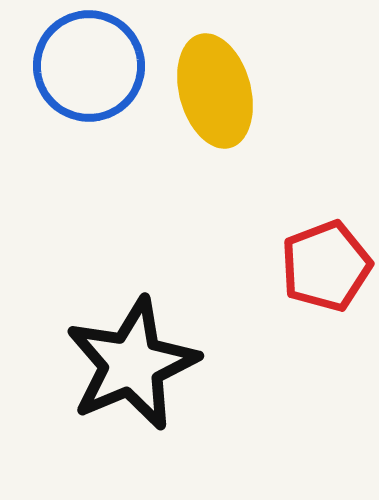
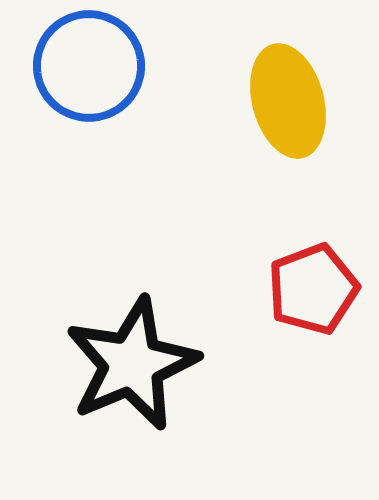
yellow ellipse: moved 73 px right, 10 px down
red pentagon: moved 13 px left, 23 px down
